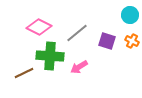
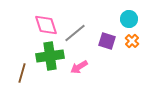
cyan circle: moved 1 px left, 4 px down
pink diamond: moved 7 px right, 2 px up; rotated 45 degrees clockwise
gray line: moved 2 px left
orange cross: rotated 16 degrees clockwise
green cross: rotated 12 degrees counterclockwise
brown line: moved 2 px left; rotated 48 degrees counterclockwise
